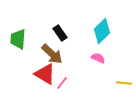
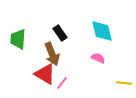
cyan diamond: rotated 60 degrees counterclockwise
brown arrow: rotated 25 degrees clockwise
